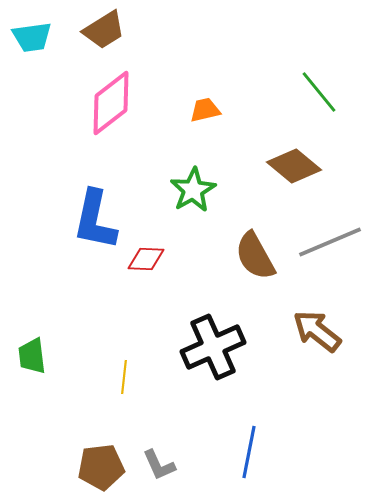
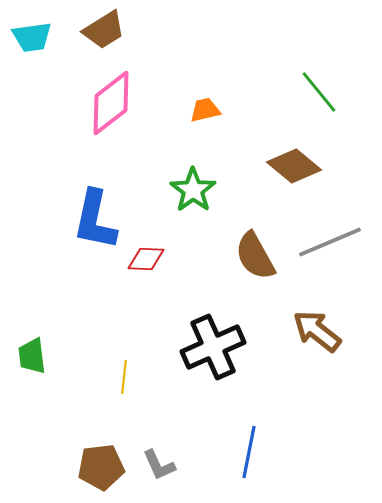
green star: rotated 6 degrees counterclockwise
